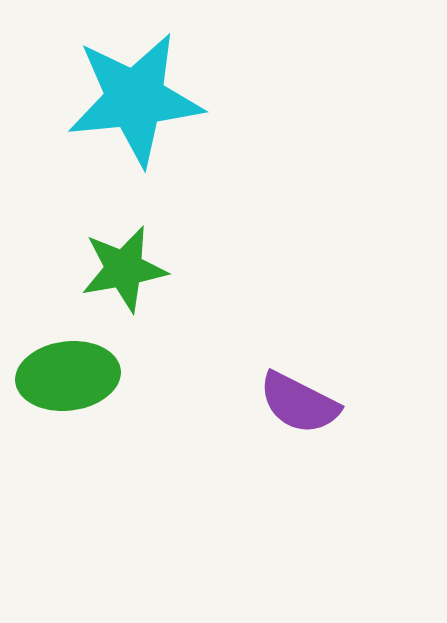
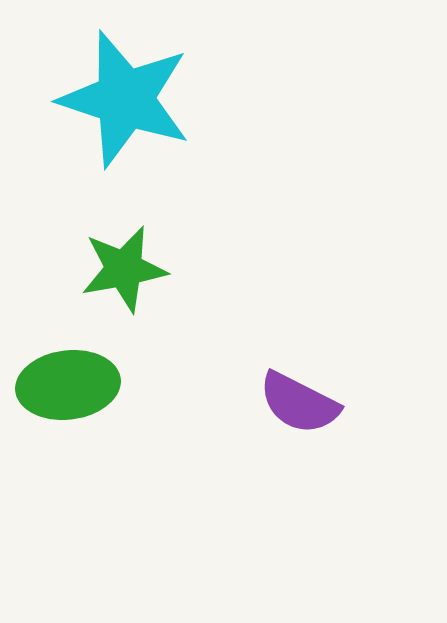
cyan star: moved 10 px left; rotated 24 degrees clockwise
green ellipse: moved 9 px down
